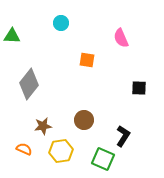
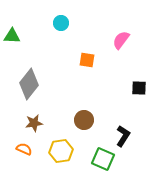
pink semicircle: moved 2 px down; rotated 60 degrees clockwise
brown star: moved 9 px left, 3 px up
